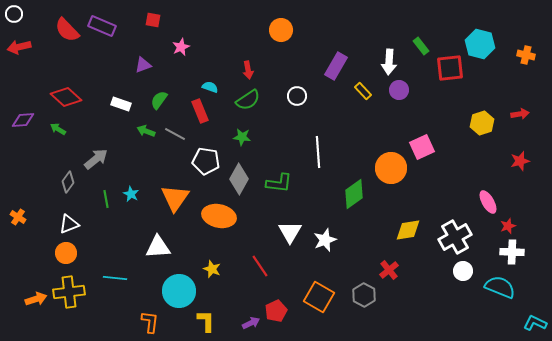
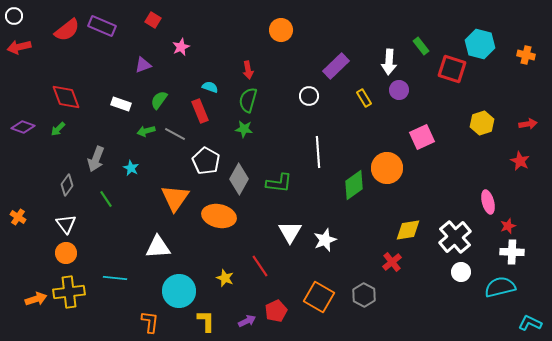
white circle at (14, 14): moved 2 px down
red square at (153, 20): rotated 21 degrees clockwise
red semicircle at (67, 30): rotated 84 degrees counterclockwise
purple rectangle at (336, 66): rotated 16 degrees clockwise
red square at (450, 68): moved 2 px right, 1 px down; rotated 24 degrees clockwise
yellow rectangle at (363, 91): moved 1 px right, 7 px down; rotated 12 degrees clockwise
white circle at (297, 96): moved 12 px right
red diamond at (66, 97): rotated 28 degrees clockwise
green semicircle at (248, 100): rotated 140 degrees clockwise
red arrow at (520, 114): moved 8 px right, 10 px down
purple diamond at (23, 120): moved 7 px down; rotated 25 degrees clockwise
green arrow at (58, 129): rotated 77 degrees counterclockwise
green arrow at (146, 131): rotated 36 degrees counterclockwise
green star at (242, 137): moved 2 px right, 8 px up
pink square at (422, 147): moved 10 px up
gray arrow at (96, 159): rotated 150 degrees clockwise
white pentagon at (206, 161): rotated 20 degrees clockwise
red star at (520, 161): rotated 30 degrees counterclockwise
orange circle at (391, 168): moved 4 px left
gray diamond at (68, 182): moved 1 px left, 3 px down
cyan star at (131, 194): moved 26 px up
green diamond at (354, 194): moved 9 px up
green line at (106, 199): rotated 24 degrees counterclockwise
pink ellipse at (488, 202): rotated 15 degrees clockwise
white triangle at (69, 224): moved 3 px left; rotated 45 degrees counterclockwise
white cross at (455, 237): rotated 12 degrees counterclockwise
yellow star at (212, 269): moved 13 px right, 9 px down
red cross at (389, 270): moved 3 px right, 8 px up
white circle at (463, 271): moved 2 px left, 1 px down
cyan semicircle at (500, 287): rotated 36 degrees counterclockwise
purple arrow at (251, 323): moved 4 px left, 2 px up
cyan L-shape at (535, 323): moved 5 px left
